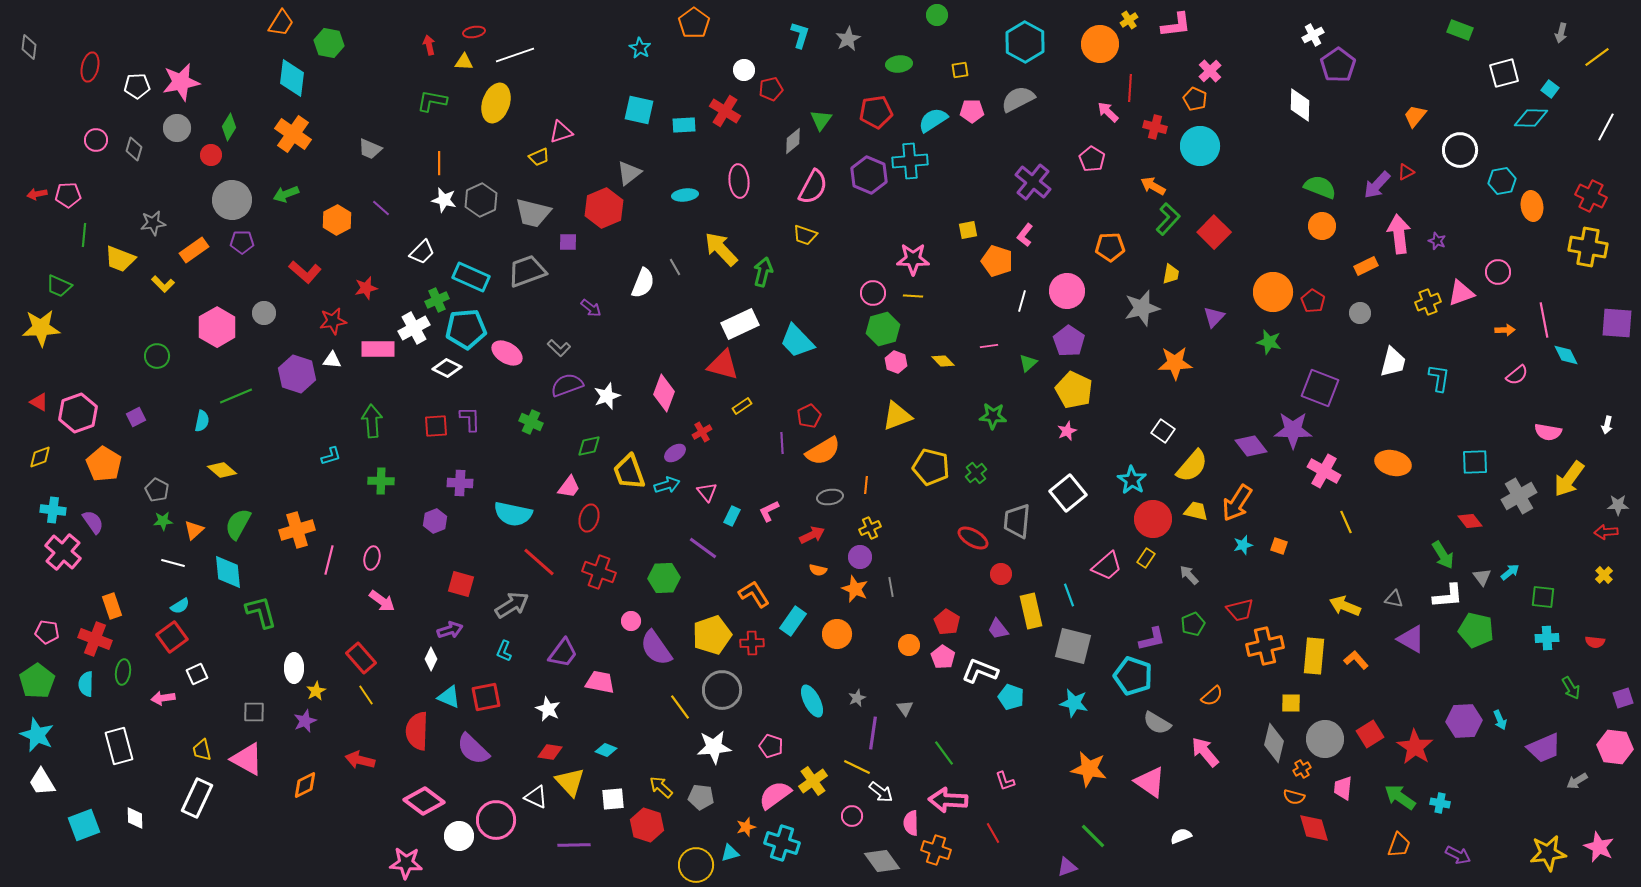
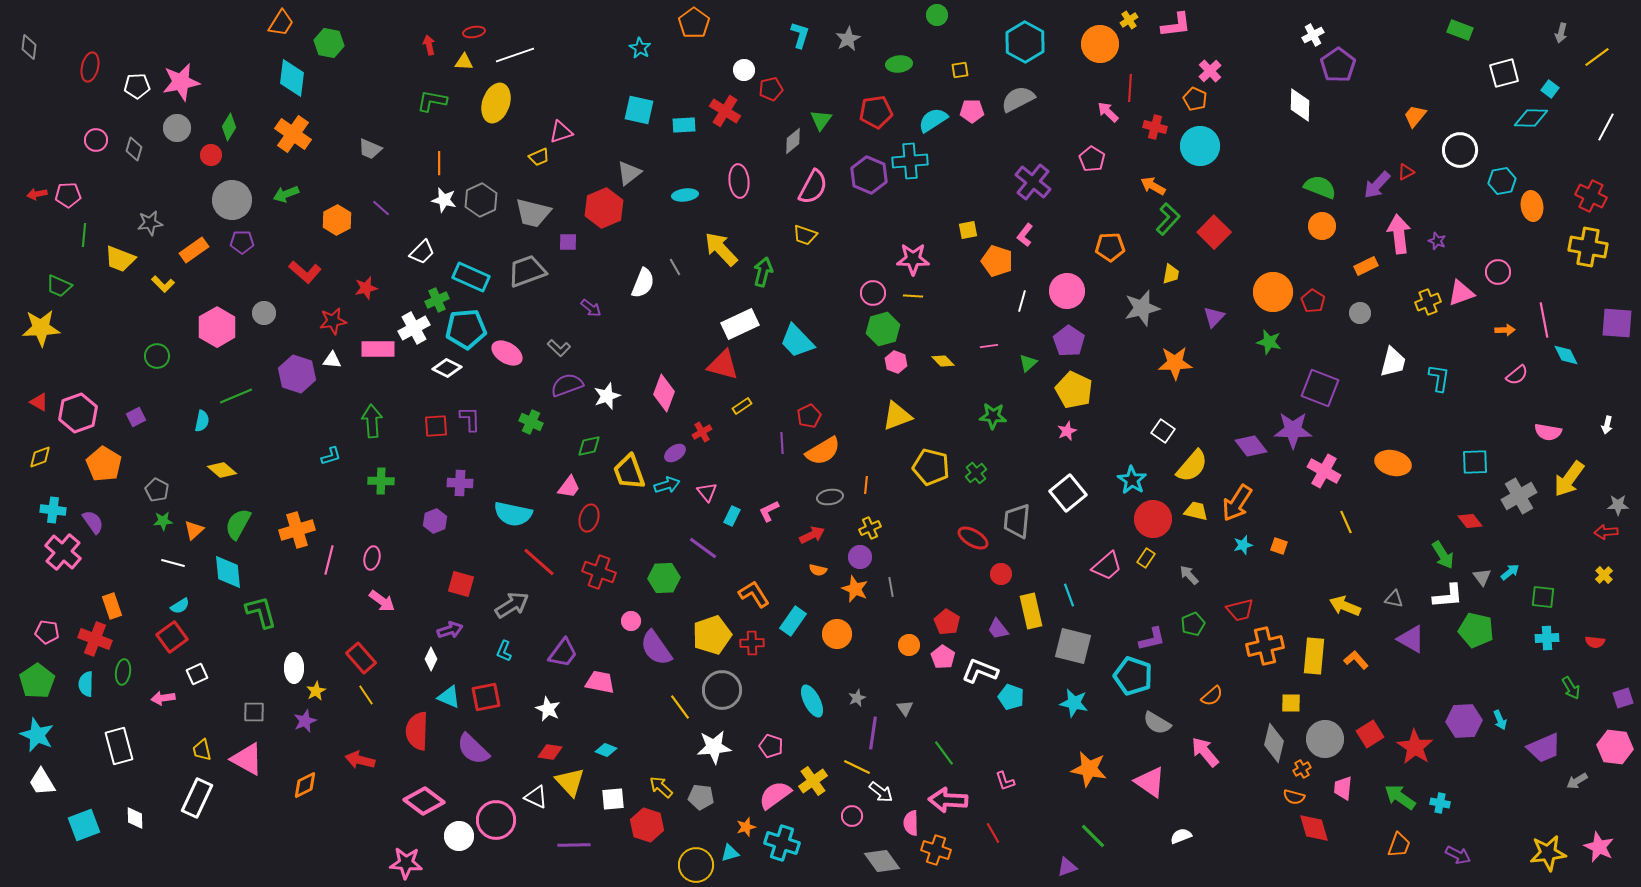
gray star at (153, 223): moved 3 px left
